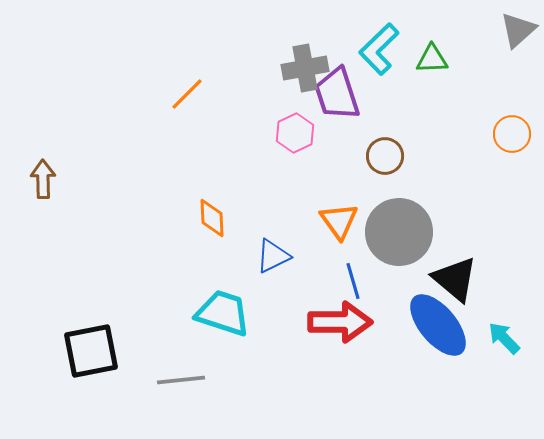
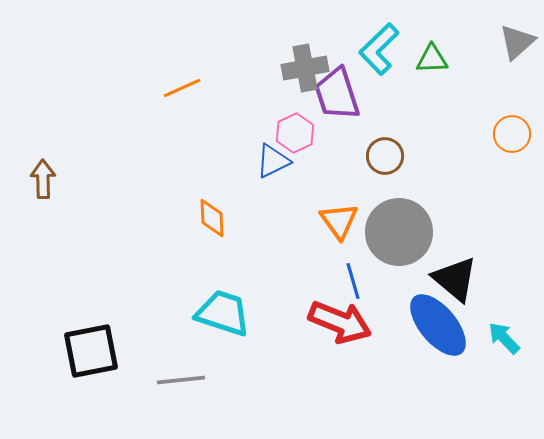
gray triangle: moved 1 px left, 12 px down
orange line: moved 5 px left, 6 px up; rotated 21 degrees clockwise
blue triangle: moved 95 px up
red arrow: rotated 22 degrees clockwise
